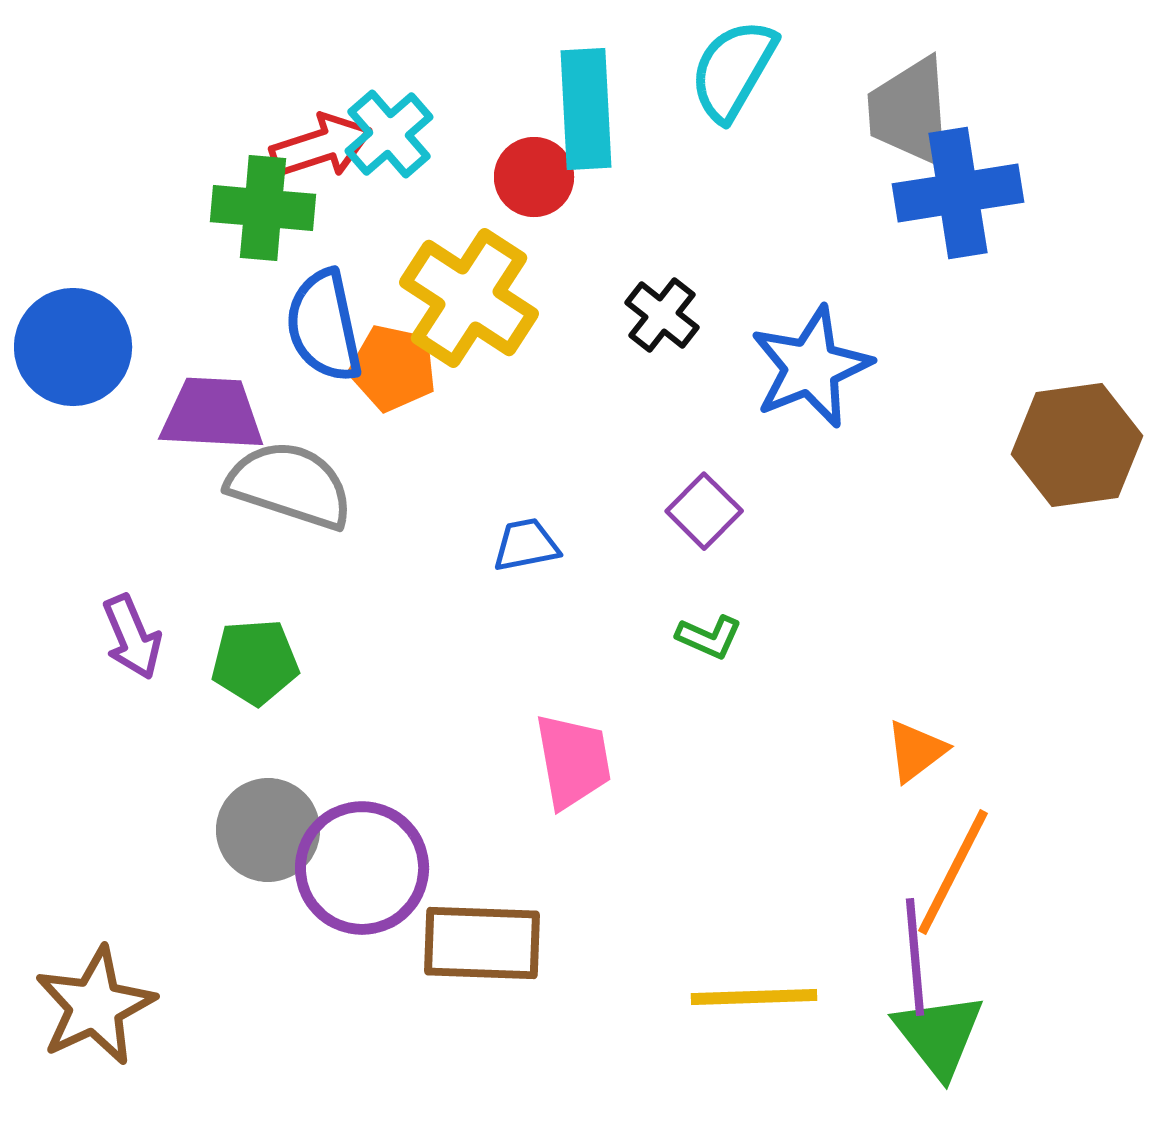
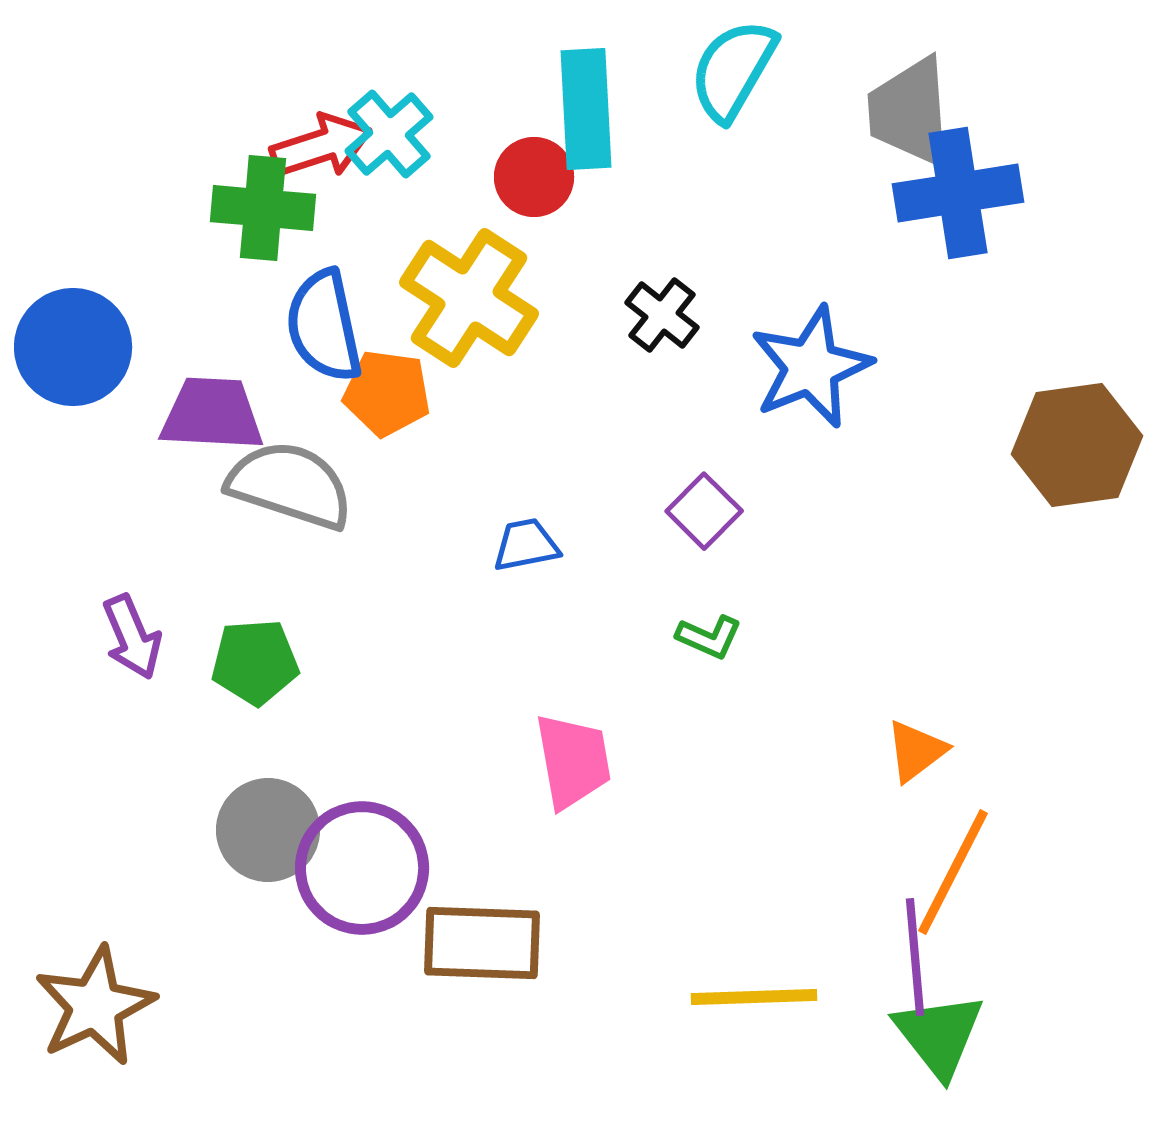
orange pentagon: moved 6 px left, 25 px down; rotated 4 degrees counterclockwise
